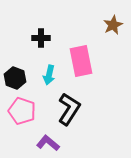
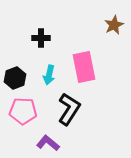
brown star: moved 1 px right
pink rectangle: moved 3 px right, 6 px down
black hexagon: rotated 20 degrees clockwise
pink pentagon: moved 1 px right; rotated 16 degrees counterclockwise
